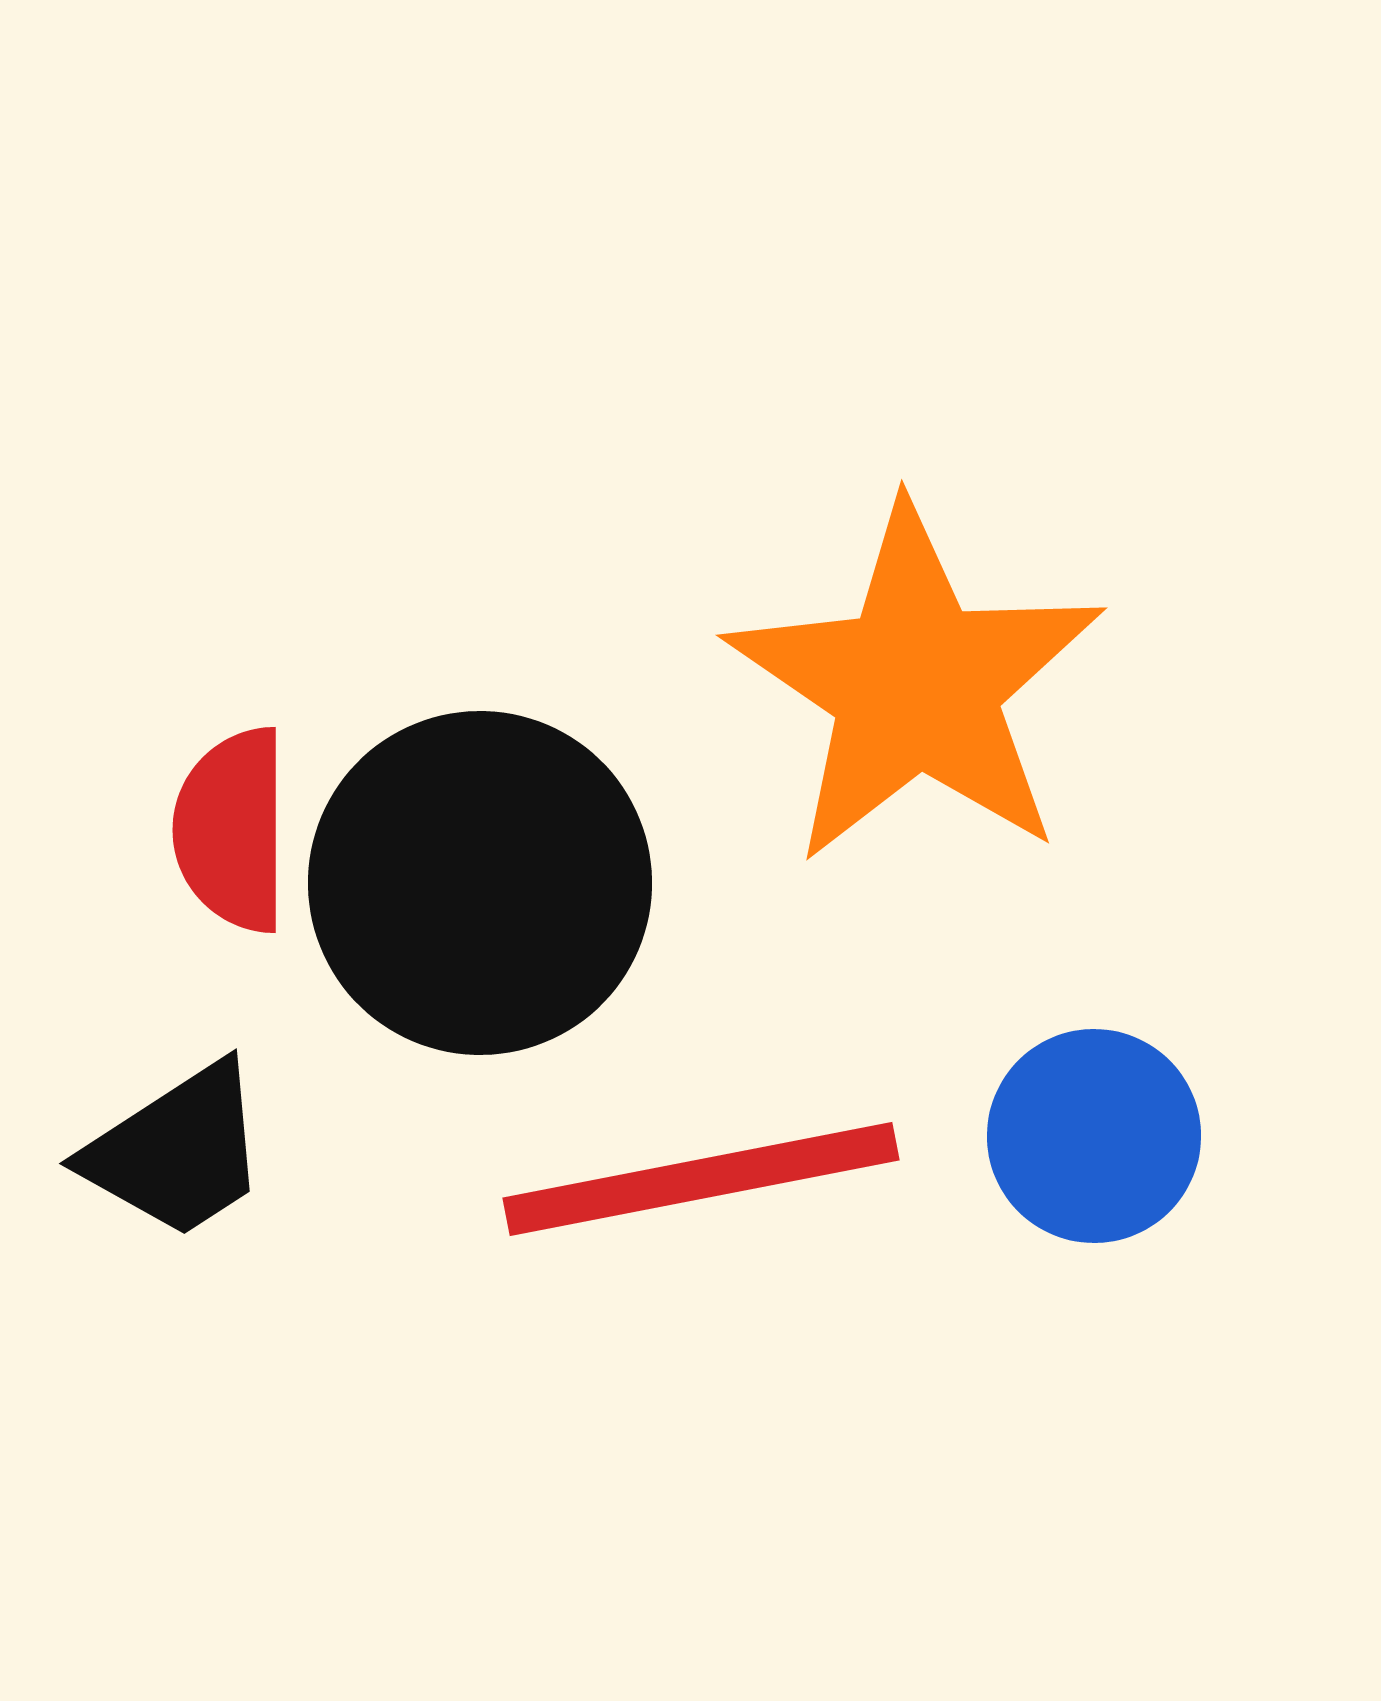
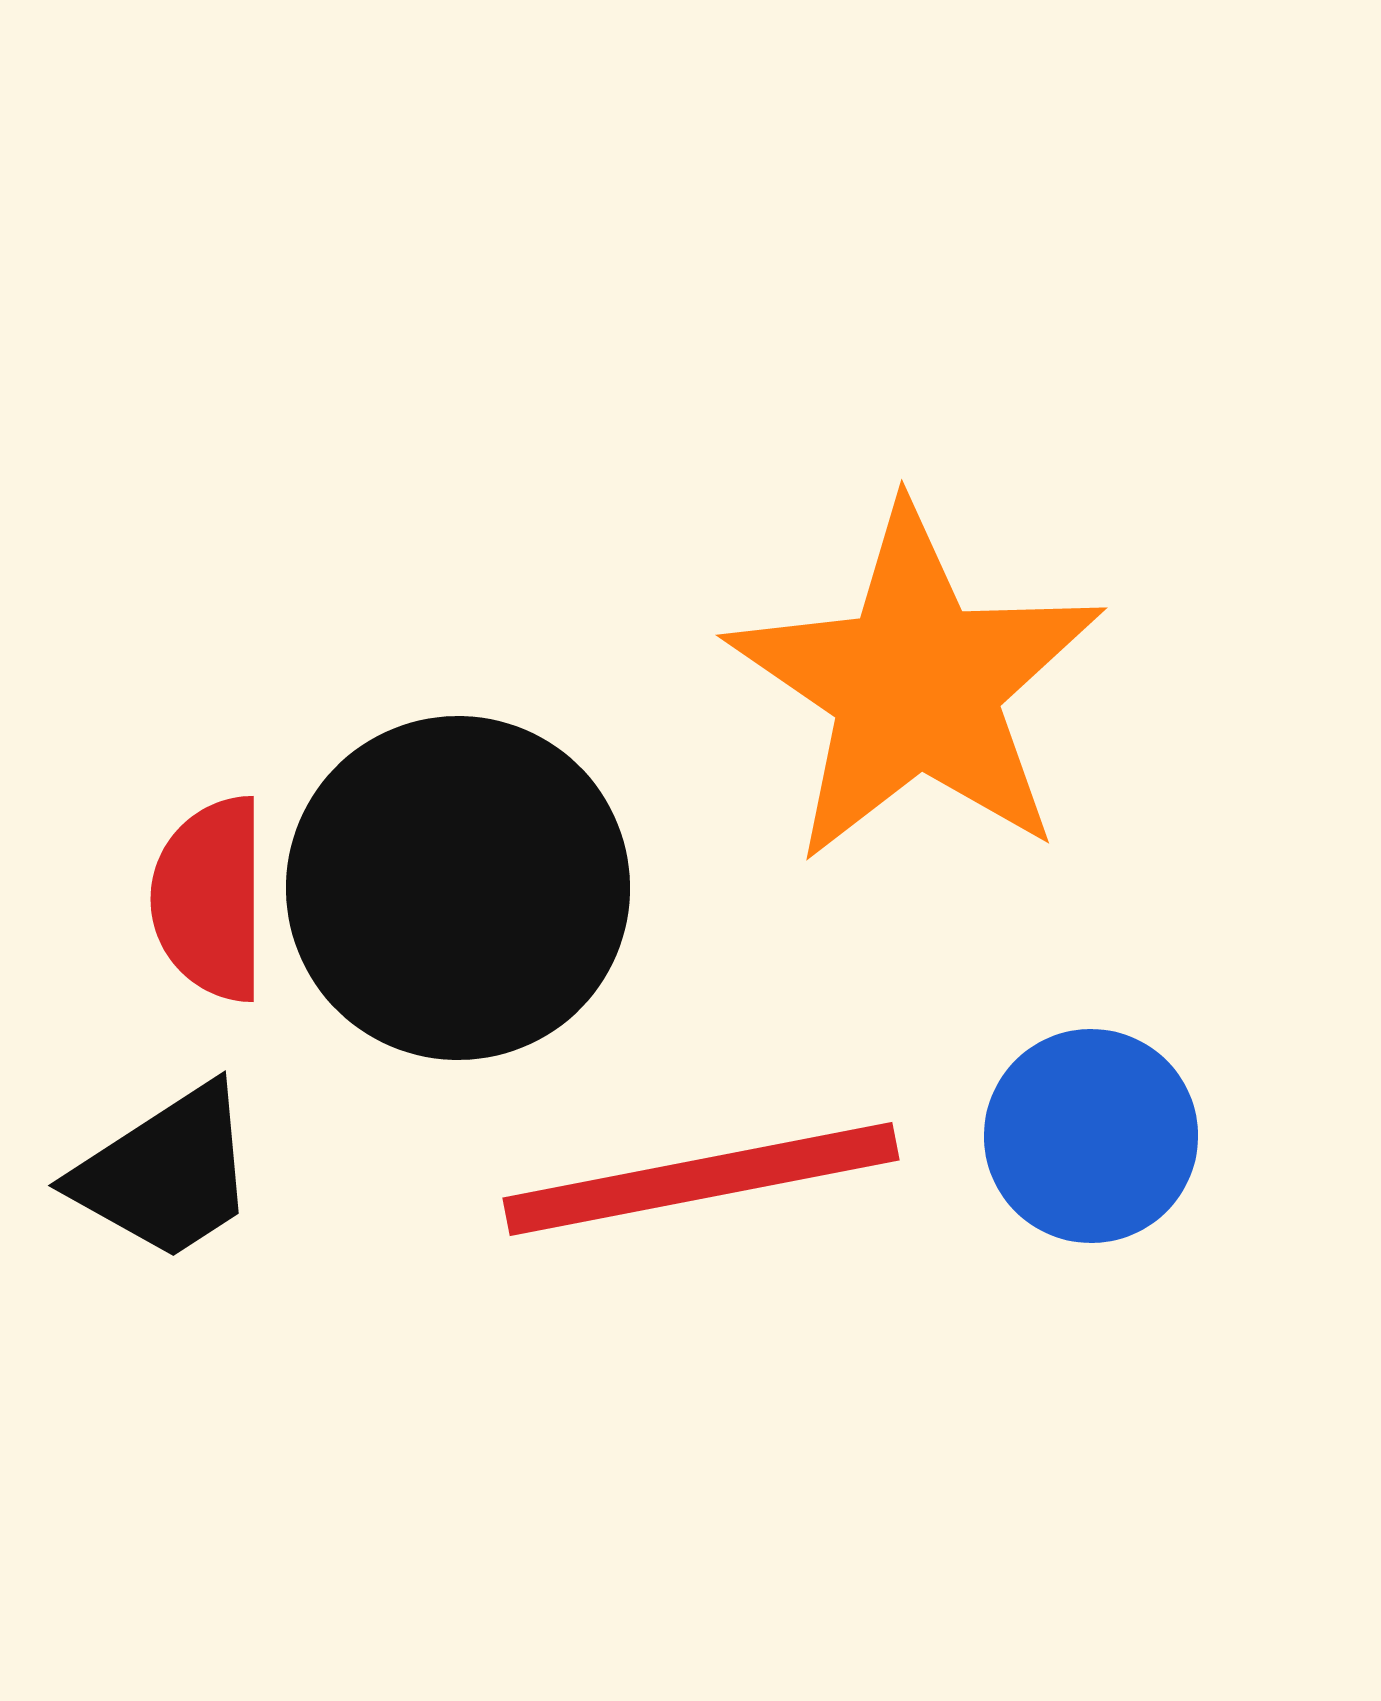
red semicircle: moved 22 px left, 69 px down
black circle: moved 22 px left, 5 px down
blue circle: moved 3 px left
black trapezoid: moved 11 px left, 22 px down
